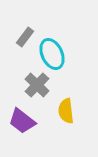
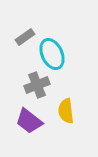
gray rectangle: rotated 18 degrees clockwise
gray cross: rotated 25 degrees clockwise
purple trapezoid: moved 7 px right
